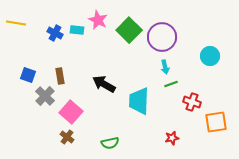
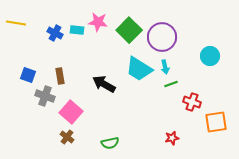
pink star: moved 2 px down; rotated 18 degrees counterclockwise
gray cross: rotated 24 degrees counterclockwise
cyan trapezoid: moved 32 px up; rotated 60 degrees counterclockwise
